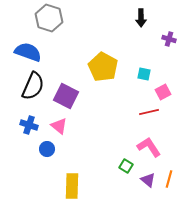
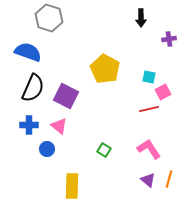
purple cross: rotated 24 degrees counterclockwise
yellow pentagon: moved 2 px right, 2 px down
cyan square: moved 5 px right, 3 px down
black semicircle: moved 2 px down
red line: moved 3 px up
blue cross: rotated 18 degrees counterclockwise
pink L-shape: moved 2 px down
green square: moved 22 px left, 16 px up
